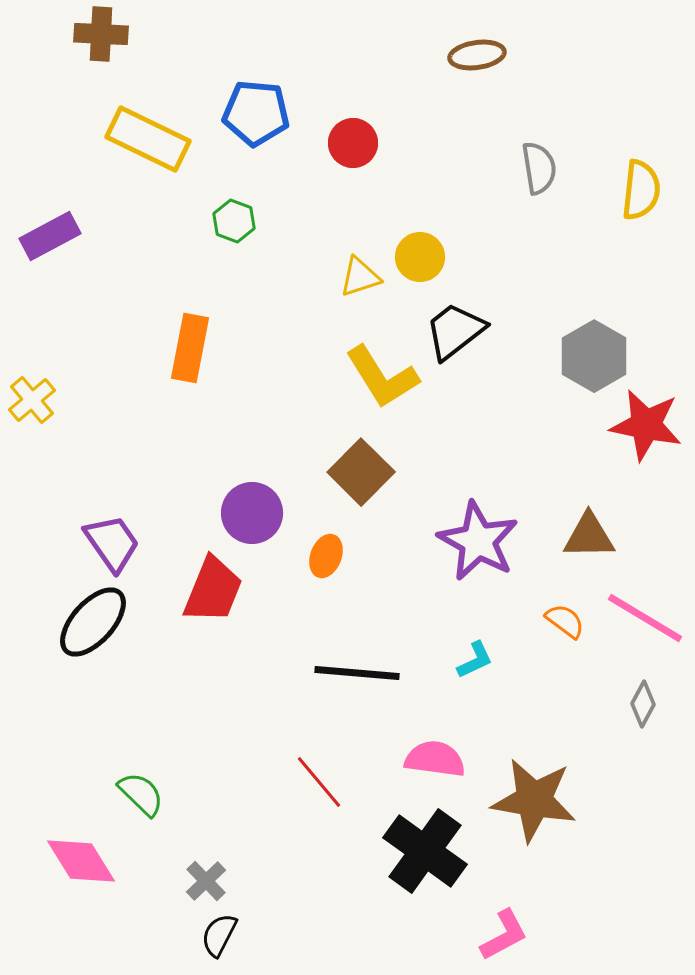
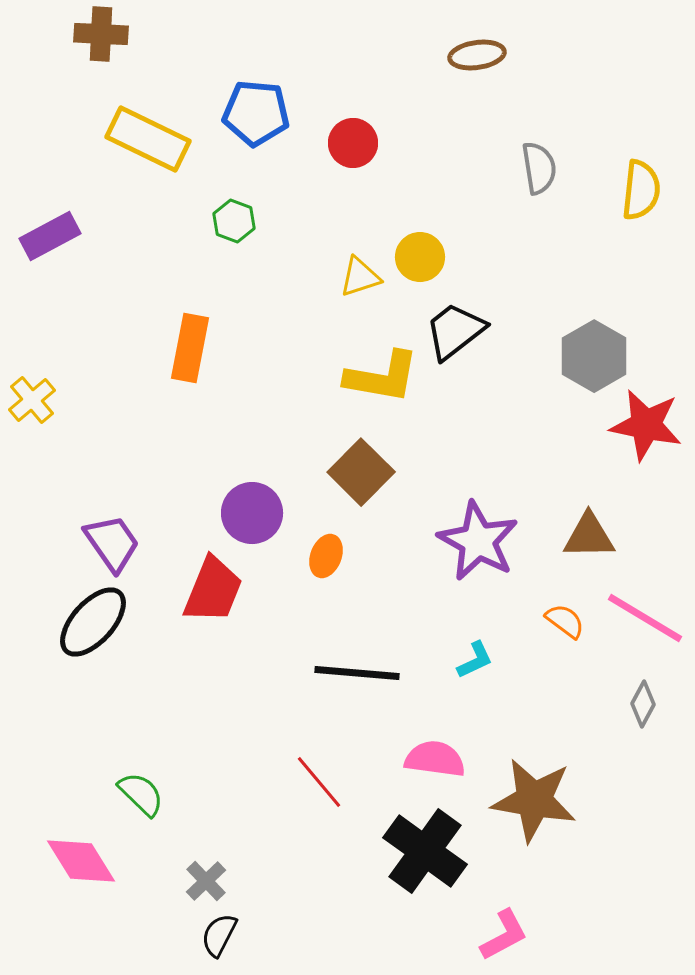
yellow L-shape: rotated 48 degrees counterclockwise
